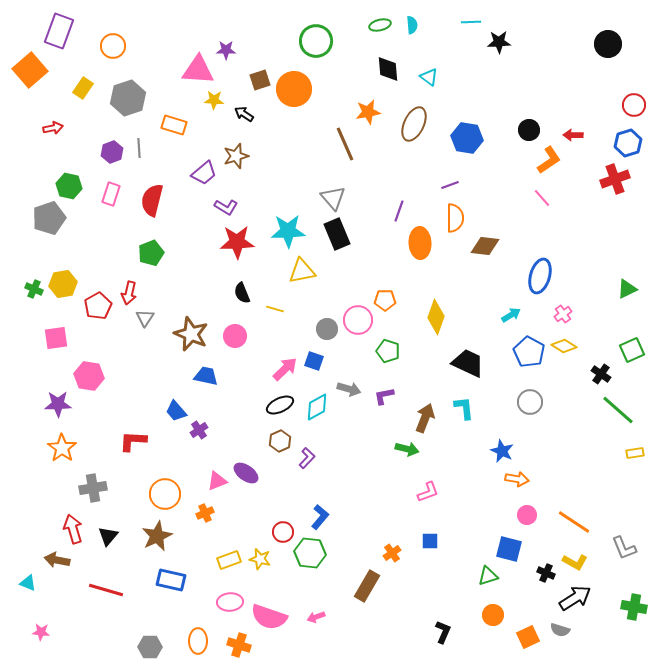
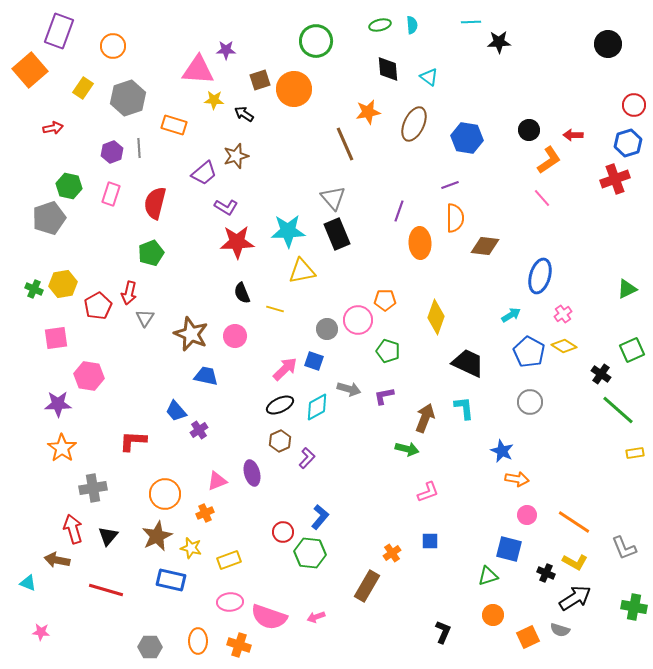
red semicircle at (152, 200): moved 3 px right, 3 px down
purple ellipse at (246, 473): moved 6 px right; rotated 40 degrees clockwise
yellow star at (260, 559): moved 69 px left, 11 px up
